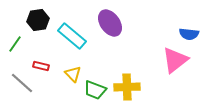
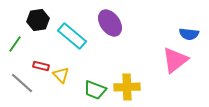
yellow triangle: moved 12 px left, 1 px down
